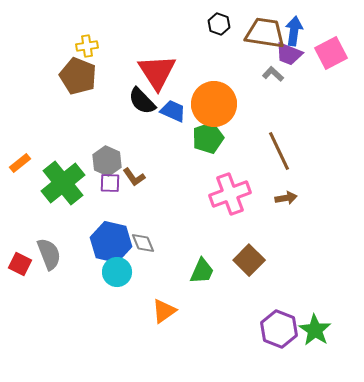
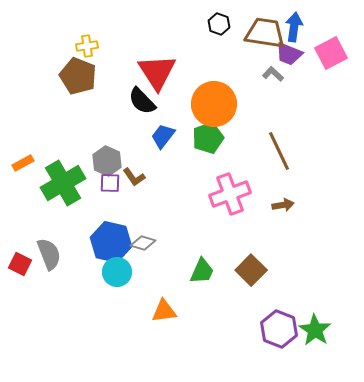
blue arrow: moved 4 px up
blue trapezoid: moved 10 px left, 25 px down; rotated 76 degrees counterclockwise
orange rectangle: moved 3 px right; rotated 10 degrees clockwise
green cross: rotated 9 degrees clockwise
brown arrow: moved 3 px left, 7 px down
gray diamond: rotated 50 degrees counterclockwise
brown square: moved 2 px right, 10 px down
orange triangle: rotated 28 degrees clockwise
